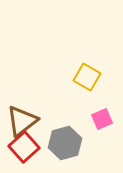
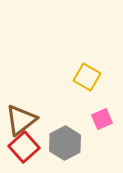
brown triangle: moved 1 px left, 1 px up
gray hexagon: rotated 12 degrees counterclockwise
